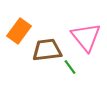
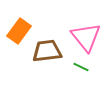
brown trapezoid: moved 1 px down
green line: moved 11 px right; rotated 28 degrees counterclockwise
